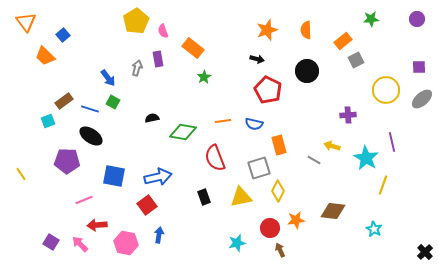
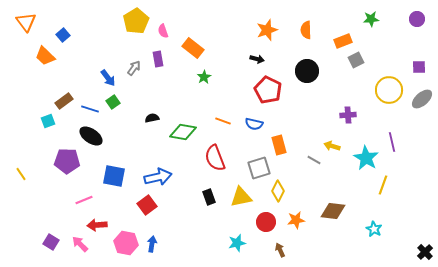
orange rectangle at (343, 41): rotated 18 degrees clockwise
gray arrow at (137, 68): moved 3 px left; rotated 21 degrees clockwise
yellow circle at (386, 90): moved 3 px right
green square at (113, 102): rotated 24 degrees clockwise
orange line at (223, 121): rotated 28 degrees clockwise
black rectangle at (204, 197): moved 5 px right
red circle at (270, 228): moved 4 px left, 6 px up
blue arrow at (159, 235): moved 7 px left, 9 px down
